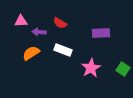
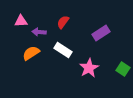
red semicircle: moved 3 px right, 1 px up; rotated 96 degrees clockwise
purple rectangle: rotated 30 degrees counterclockwise
white rectangle: rotated 12 degrees clockwise
pink star: moved 2 px left
